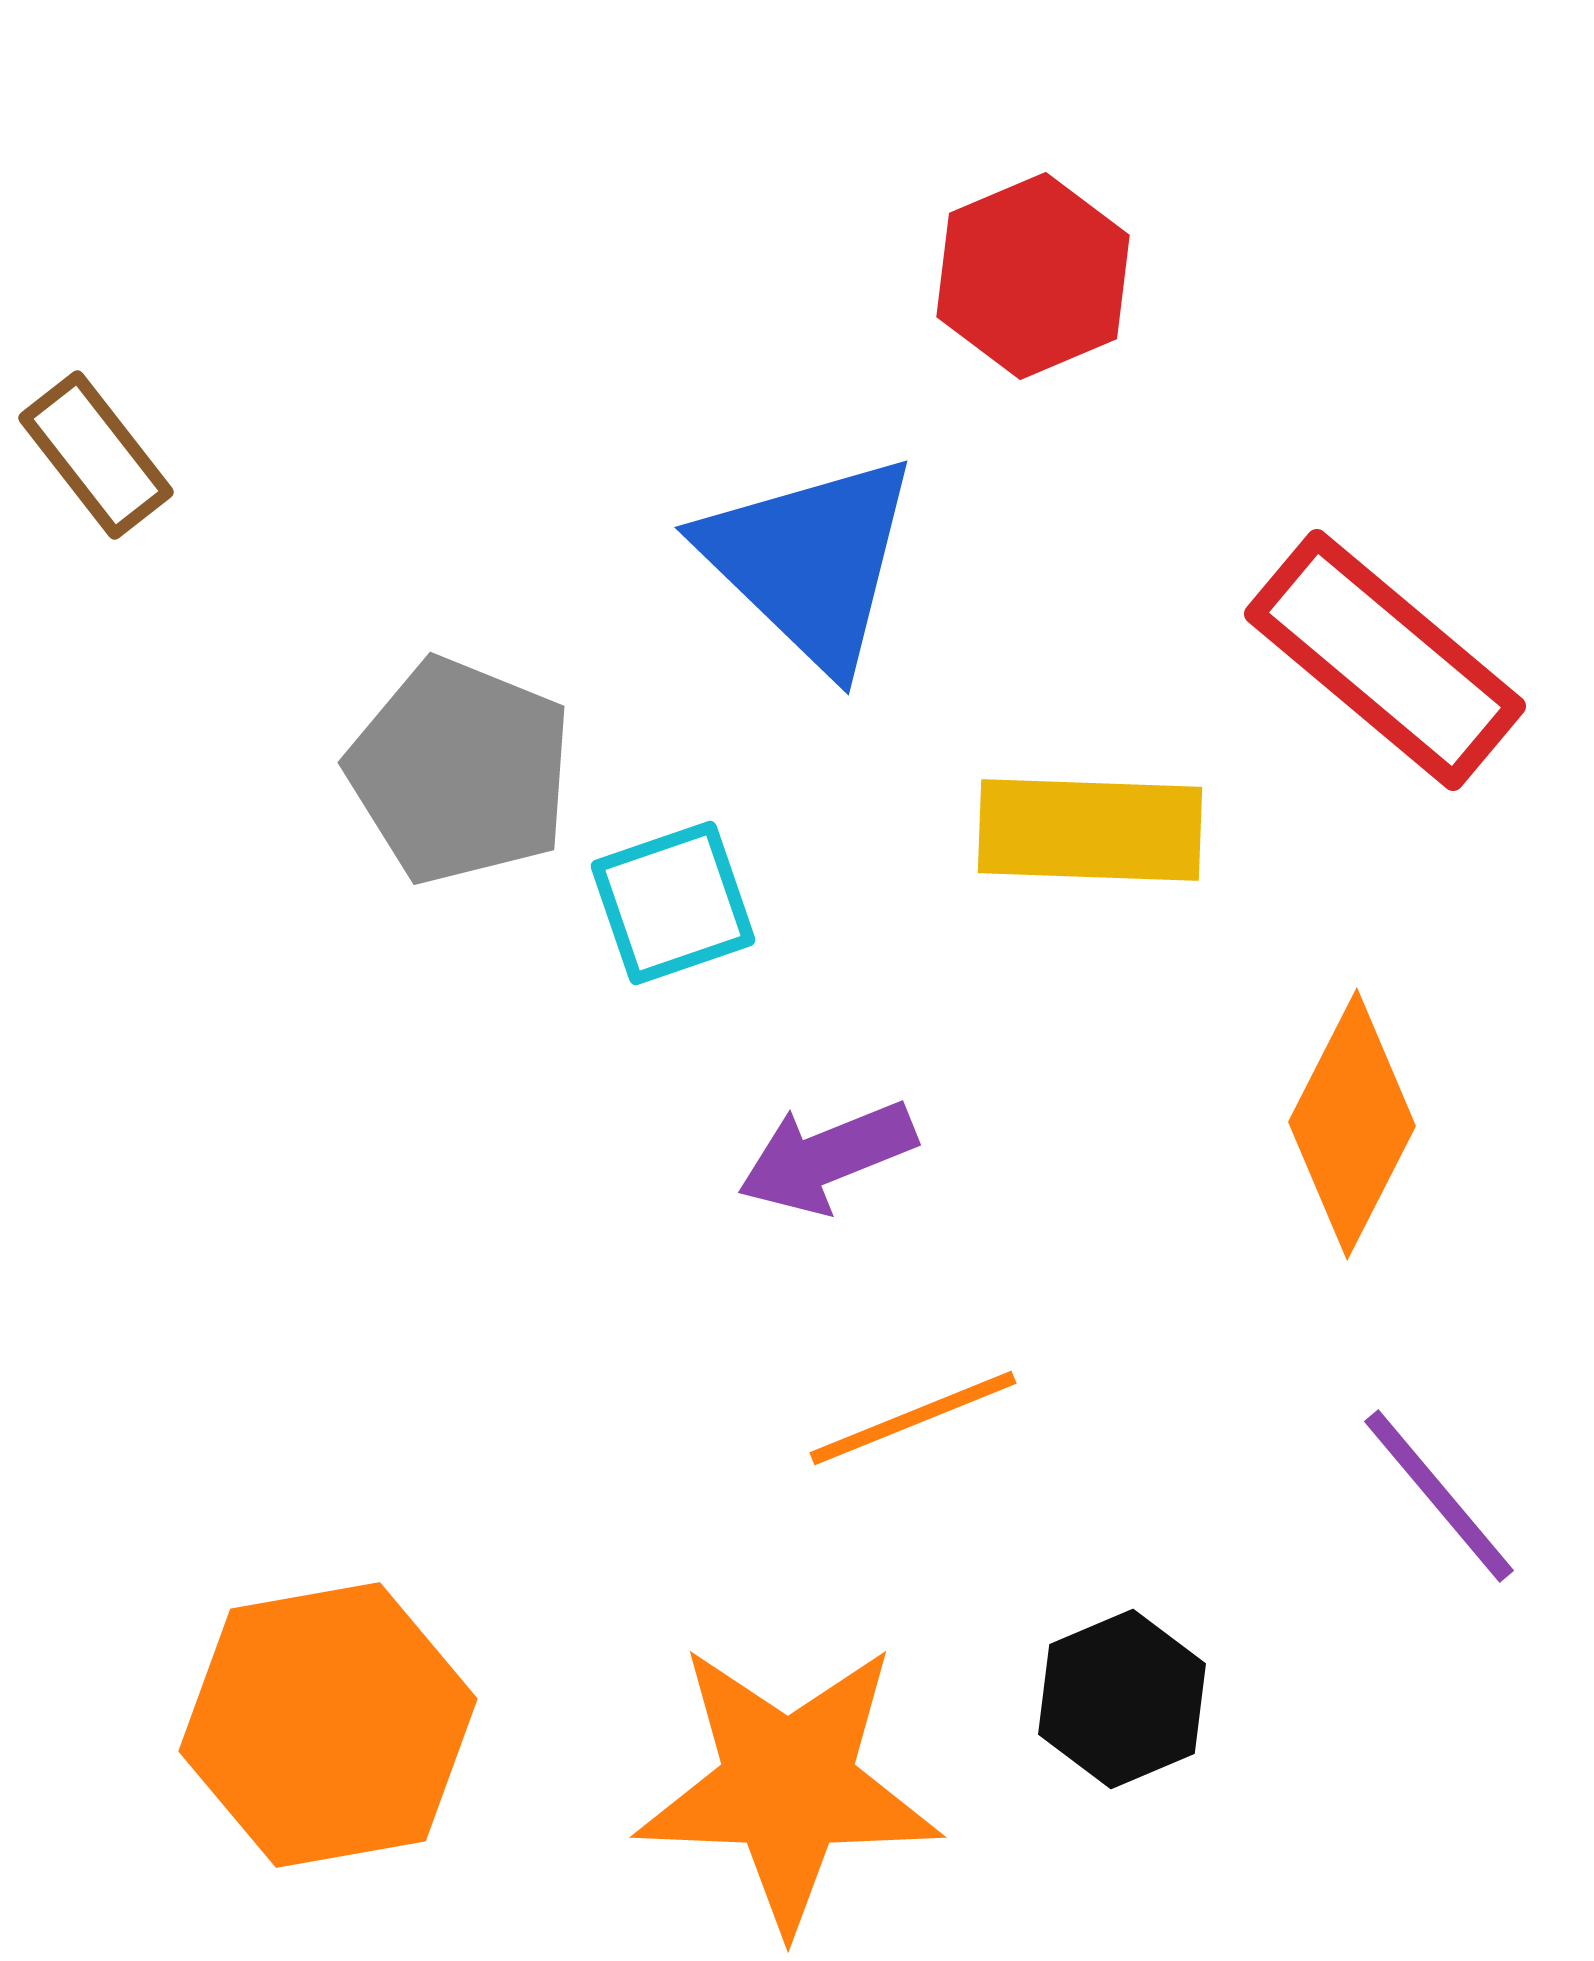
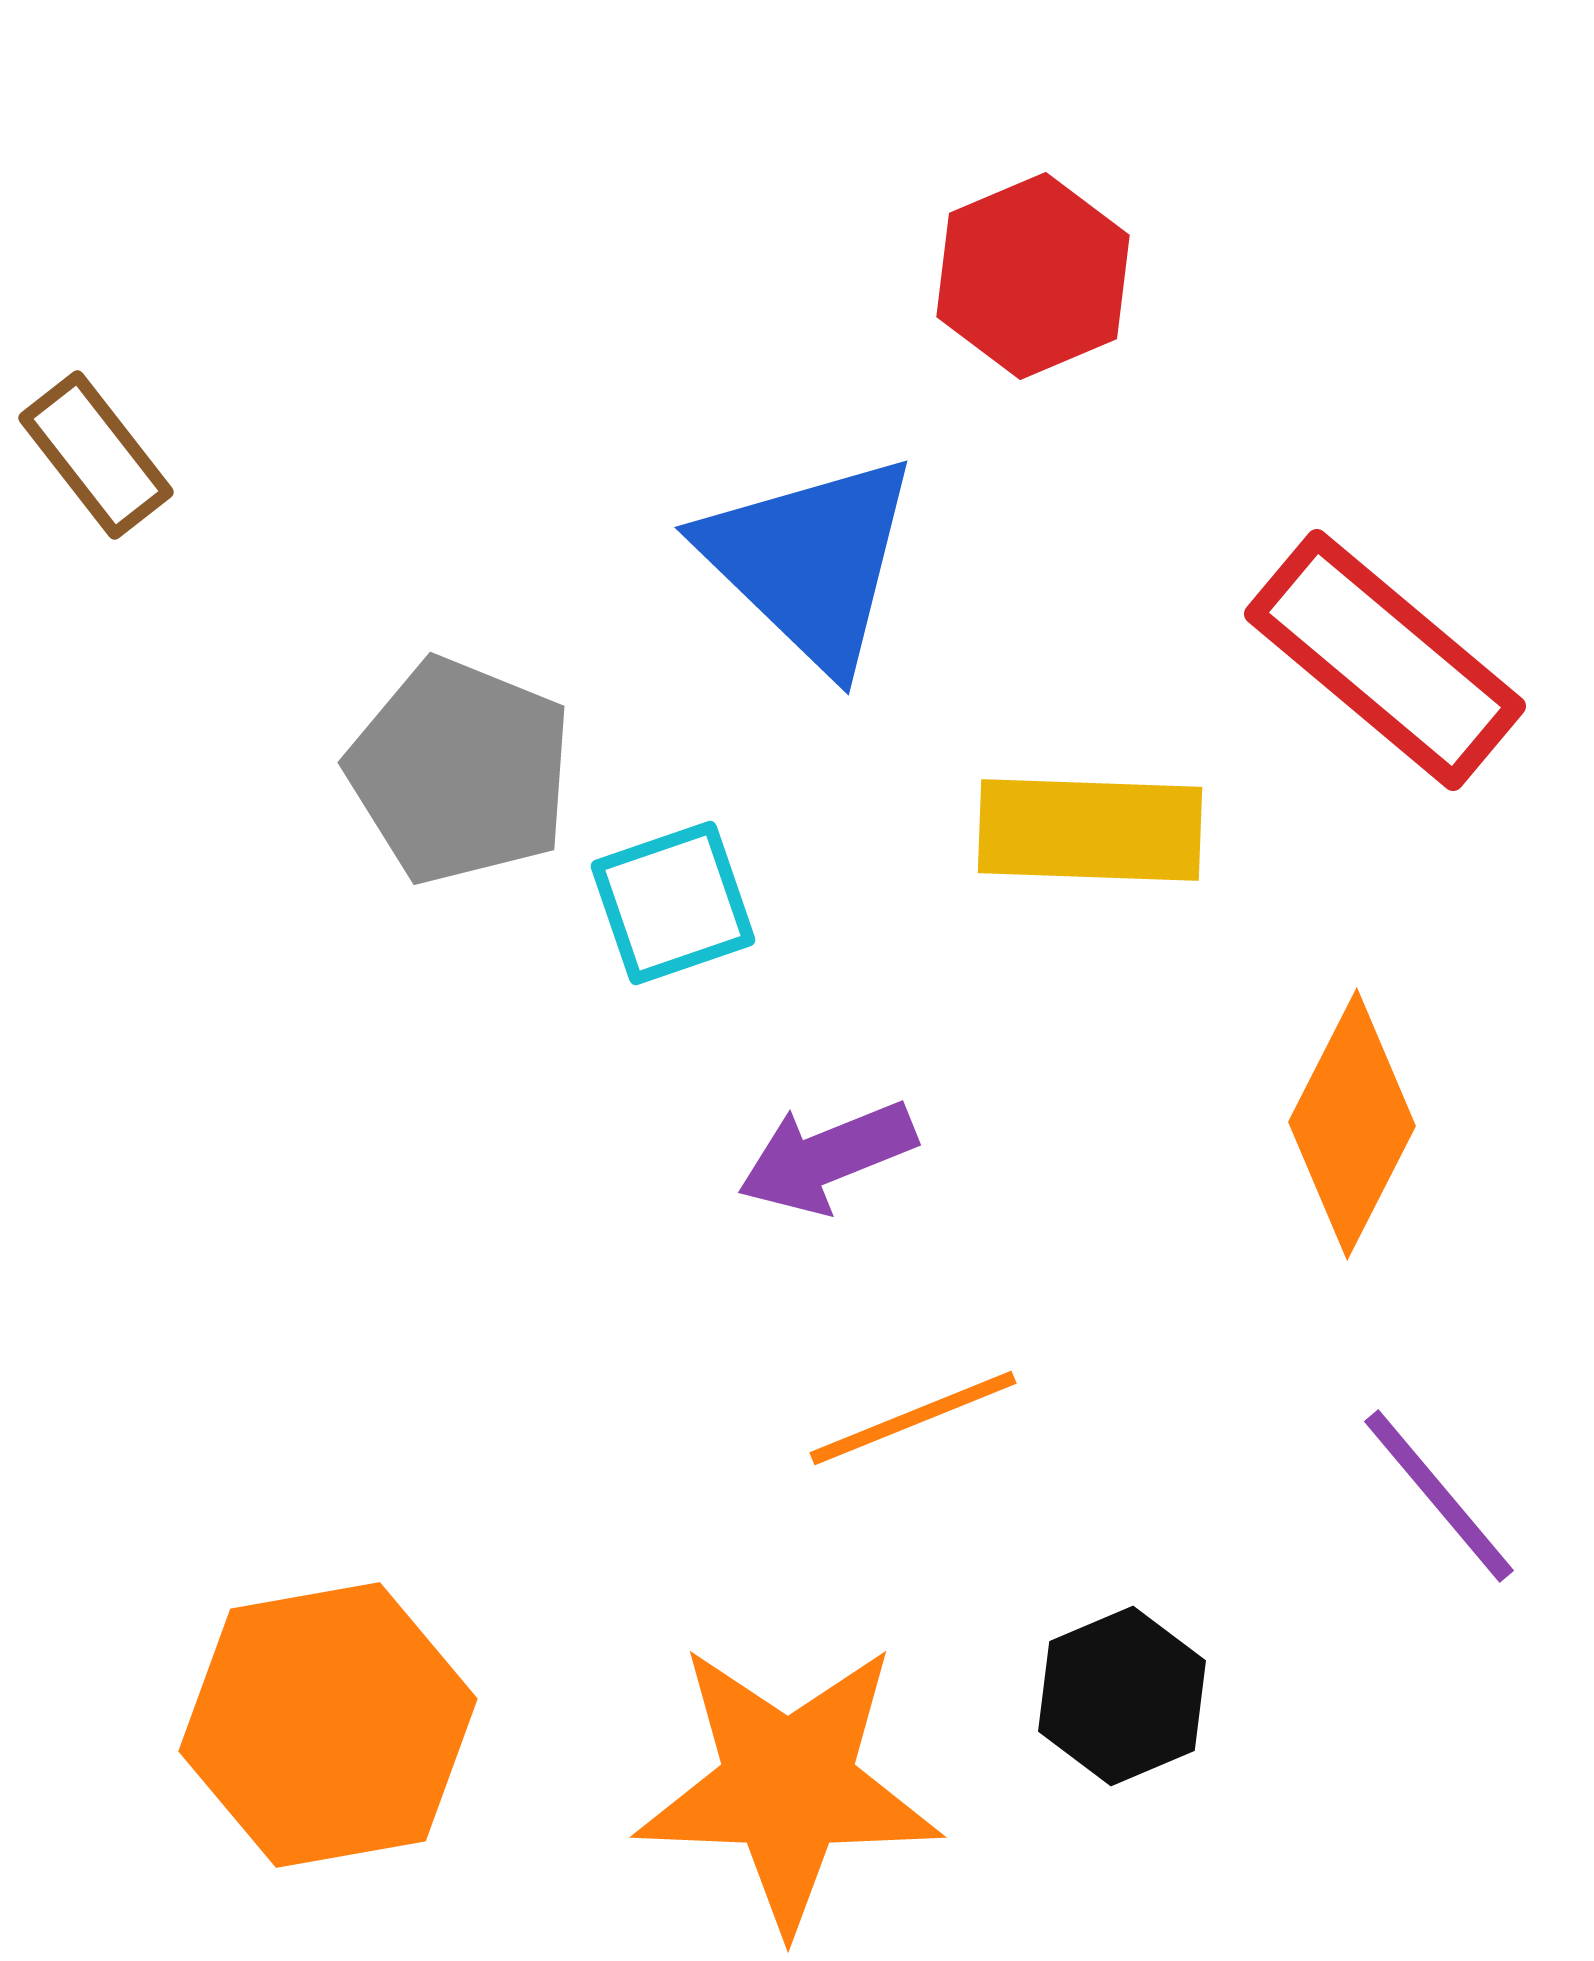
black hexagon: moved 3 px up
